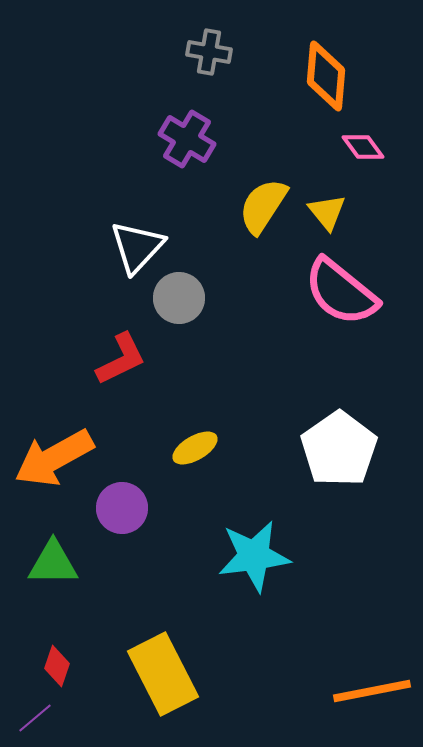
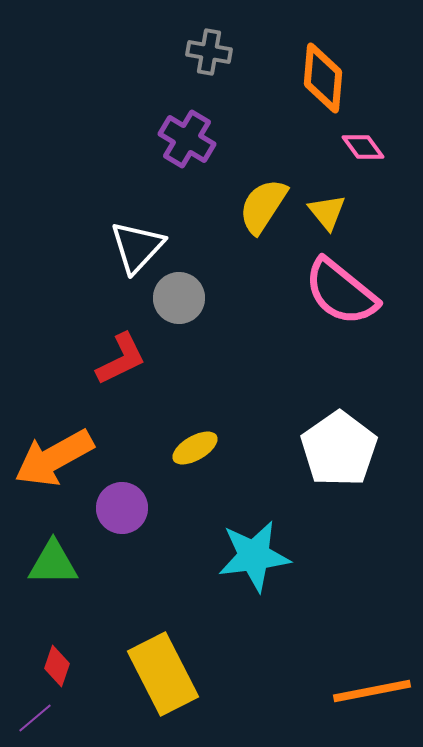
orange diamond: moved 3 px left, 2 px down
